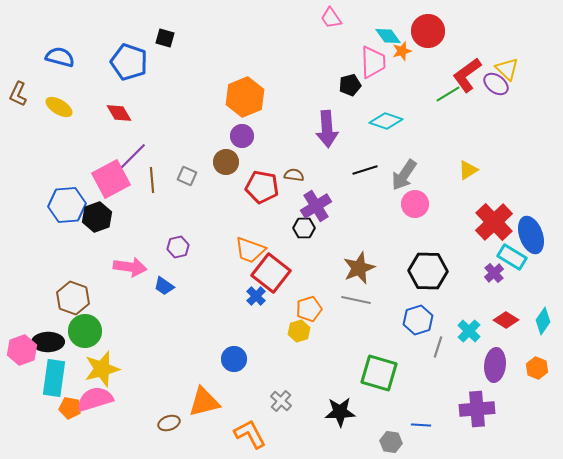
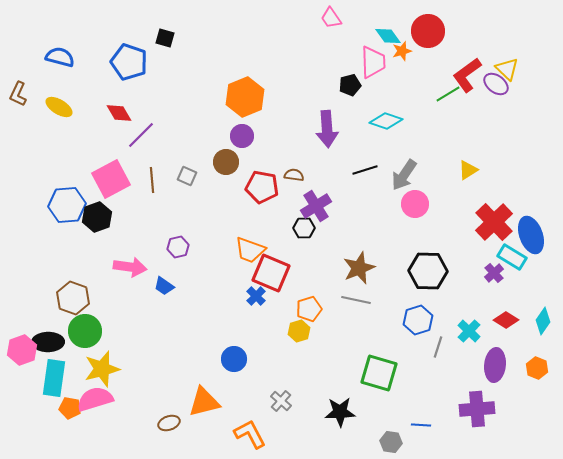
purple line at (133, 156): moved 8 px right, 21 px up
red square at (271, 273): rotated 15 degrees counterclockwise
